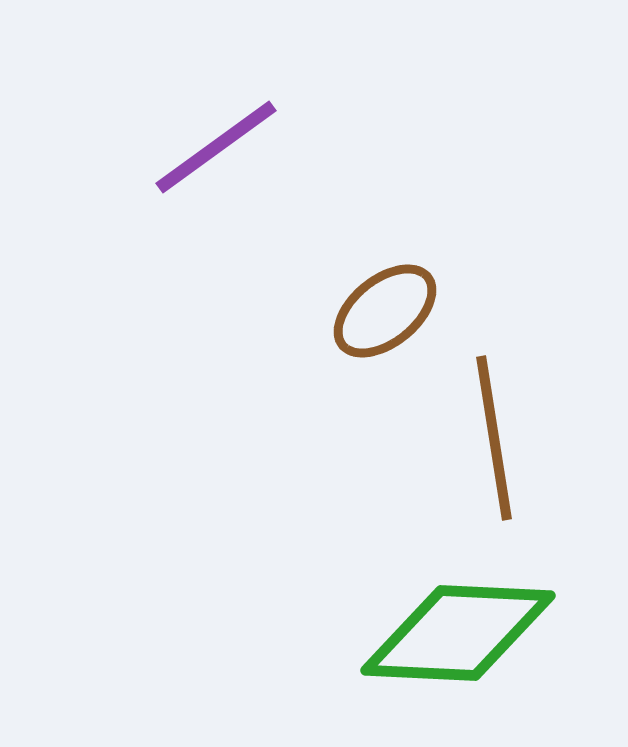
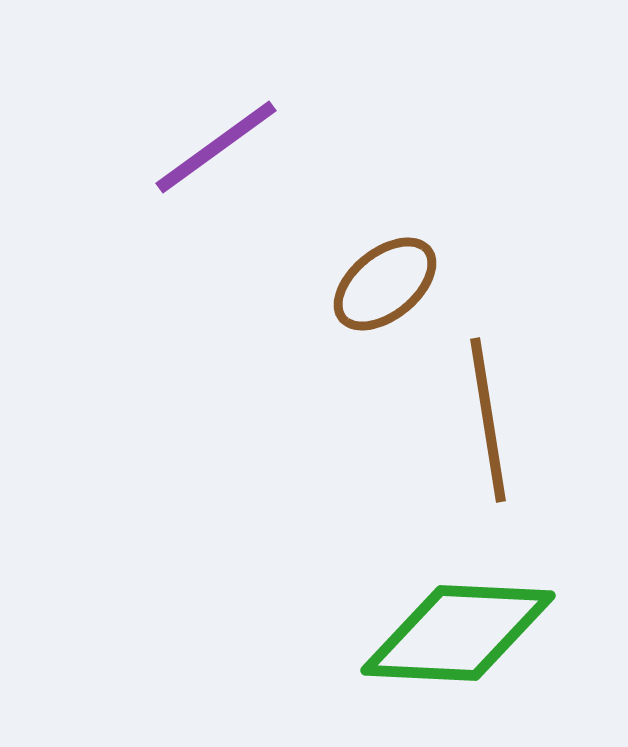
brown ellipse: moved 27 px up
brown line: moved 6 px left, 18 px up
